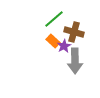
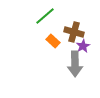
green line: moved 9 px left, 3 px up
purple star: moved 19 px right
gray arrow: moved 3 px down
